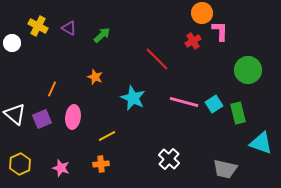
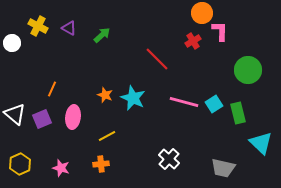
orange star: moved 10 px right, 18 px down
cyan triangle: rotated 25 degrees clockwise
gray trapezoid: moved 2 px left, 1 px up
